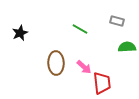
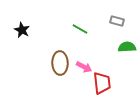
black star: moved 2 px right, 3 px up; rotated 21 degrees counterclockwise
brown ellipse: moved 4 px right
pink arrow: rotated 14 degrees counterclockwise
